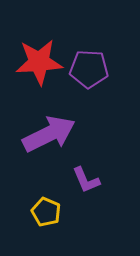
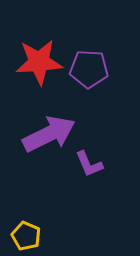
purple L-shape: moved 3 px right, 16 px up
yellow pentagon: moved 20 px left, 24 px down
